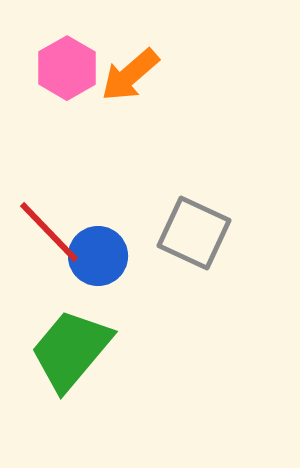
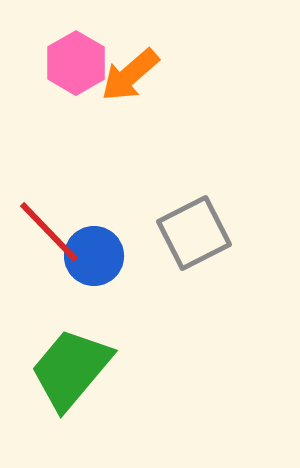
pink hexagon: moved 9 px right, 5 px up
gray square: rotated 38 degrees clockwise
blue circle: moved 4 px left
green trapezoid: moved 19 px down
